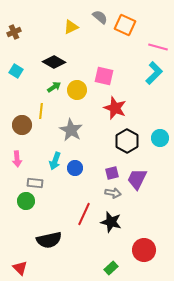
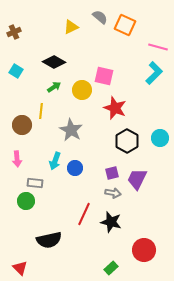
yellow circle: moved 5 px right
